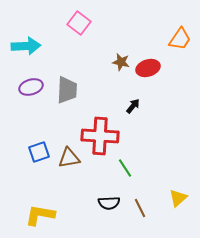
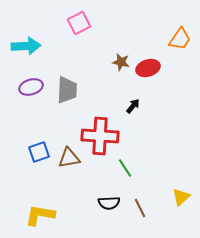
pink square: rotated 25 degrees clockwise
yellow triangle: moved 3 px right, 1 px up
